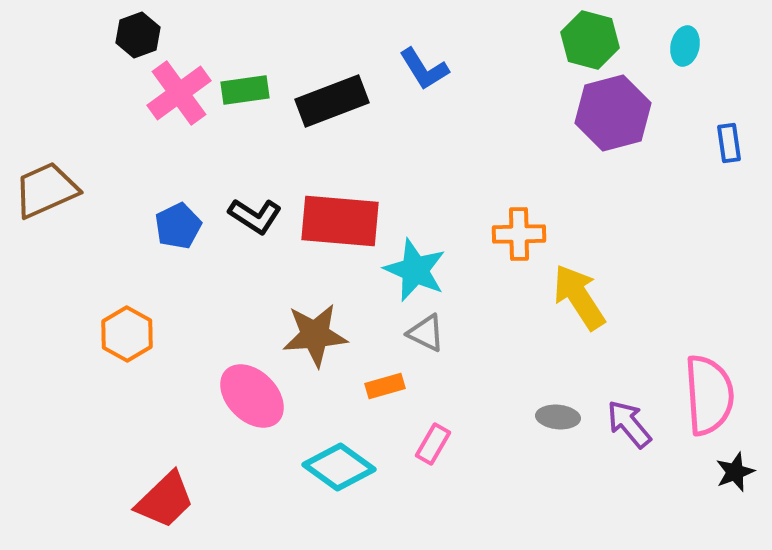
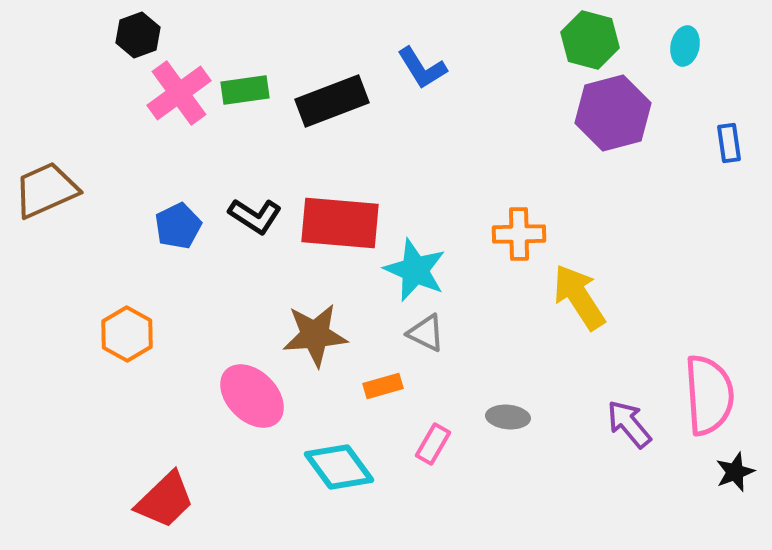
blue L-shape: moved 2 px left, 1 px up
red rectangle: moved 2 px down
orange rectangle: moved 2 px left
gray ellipse: moved 50 px left
cyan diamond: rotated 18 degrees clockwise
